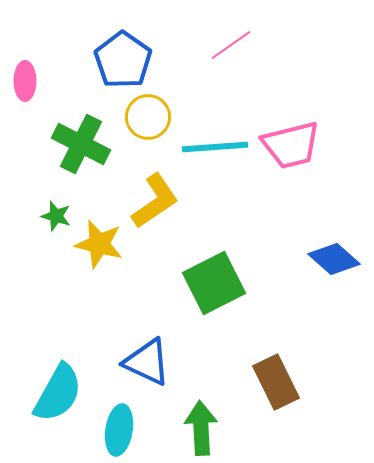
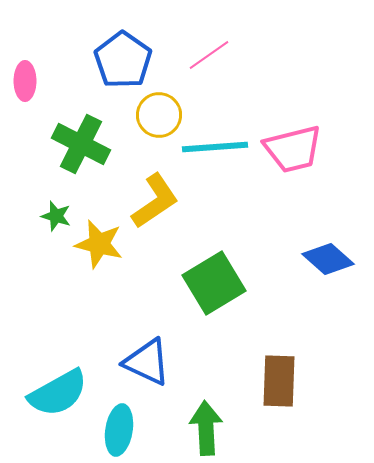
pink line: moved 22 px left, 10 px down
yellow circle: moved 11 px right, 2 px up
pink trapezoid: moved 2 px right, 4 px down
blue diamond: moved 6 px left
green square: rotated 4 degrees counterclockwise
brown rectangle: moved 3 px right, 1 px up; rotated 28 degrees clockwise
cyan semicircle: rotated 32 degrees clockwise
green arrow: moved 5 px right
